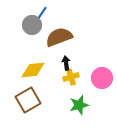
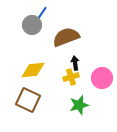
brown semicircle: moved 7 px right
black arrow: moved 9 px right
brown square: rotated 35 degrees counterclockwise
